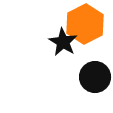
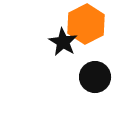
orange hexagon: moved 1 px right
